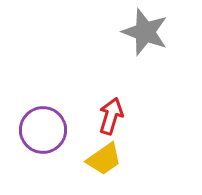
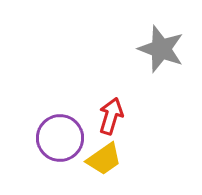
gray star: moved 16 px right, 17 px down
purple circle: moved 17 px right, 8 px down
